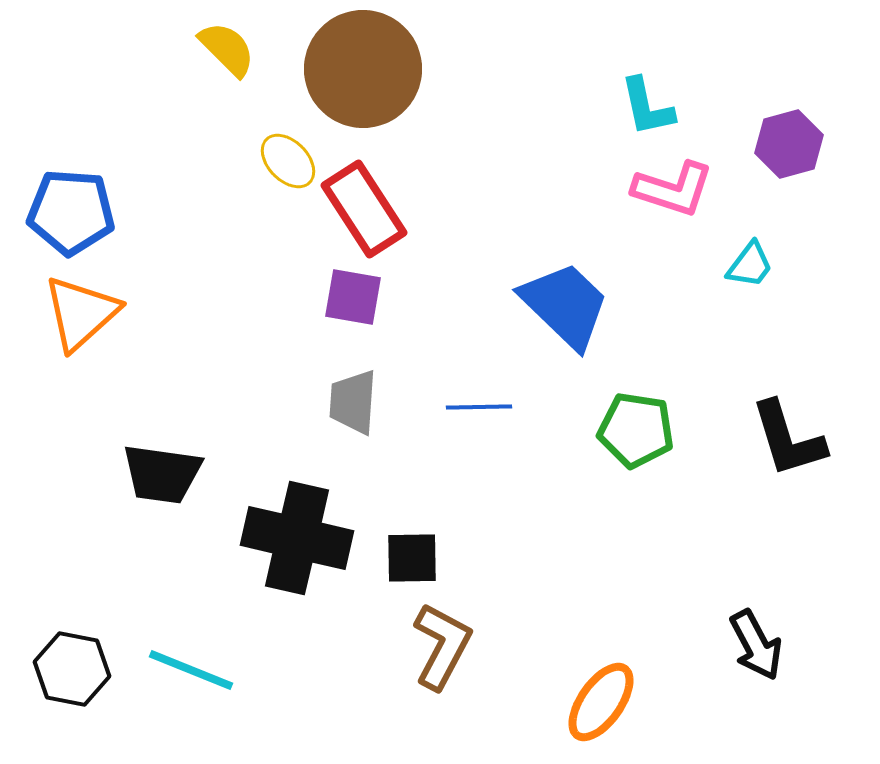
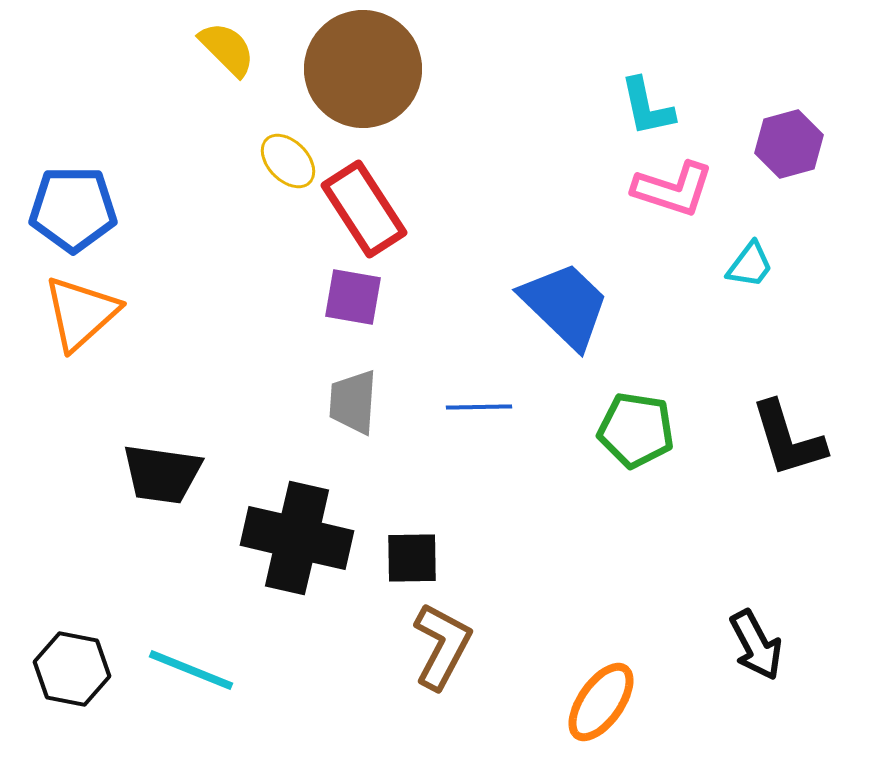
blue pentagon: moved 2 px right, 3 px up; rotated 4 degrees counterclockwise
